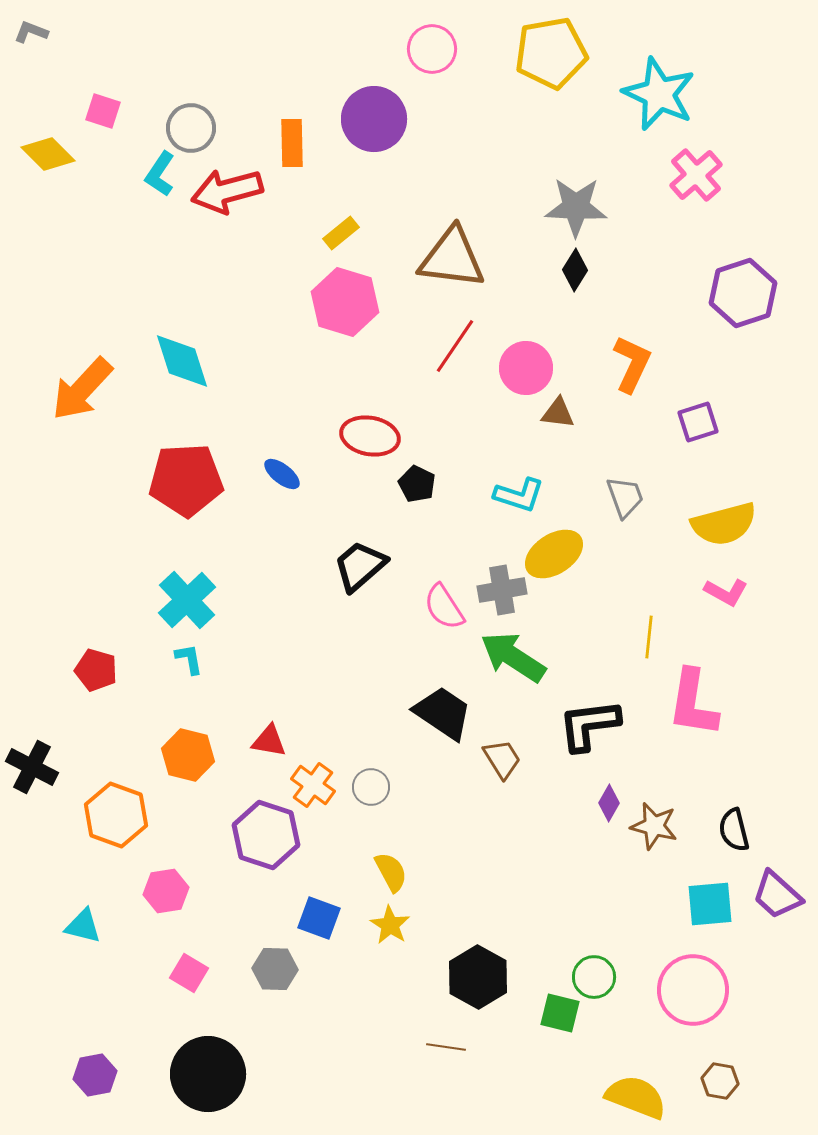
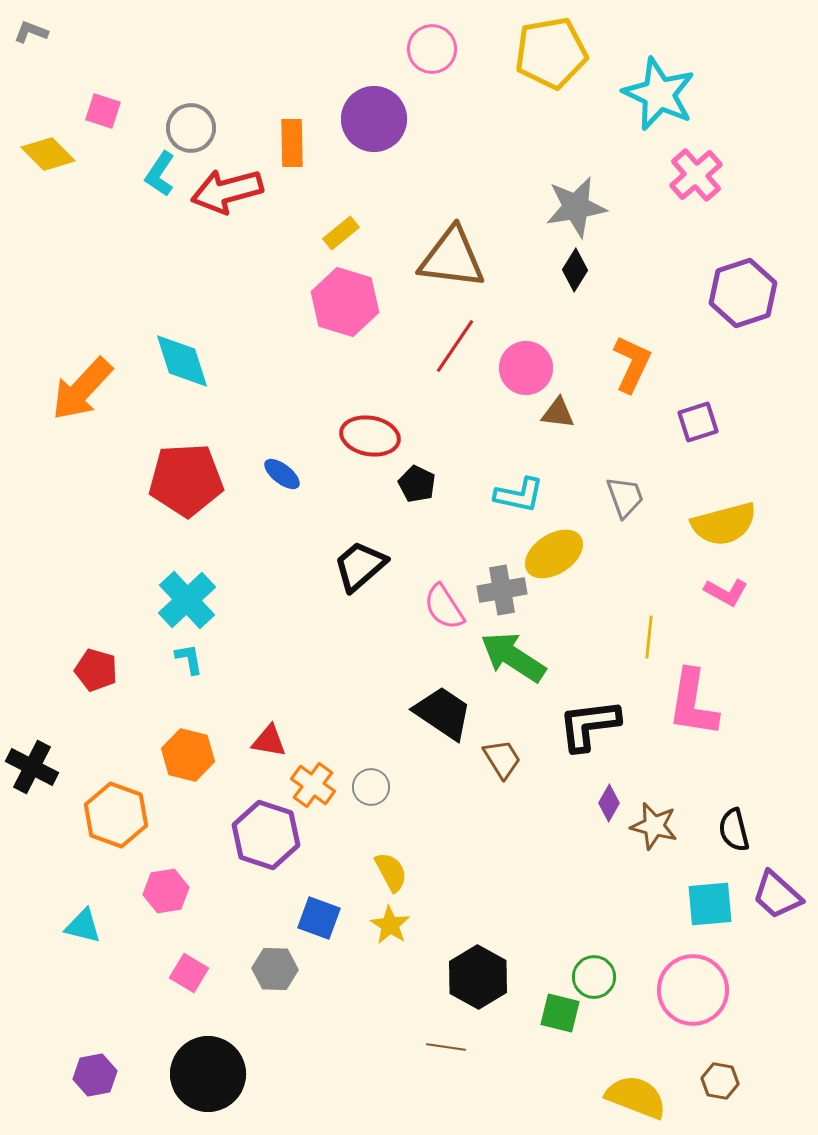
gray star at (576, 207): rotated 12 degrees counterclockwise
cyan L-shape at (519, 495): rotated 6 degrees counterclockwise
